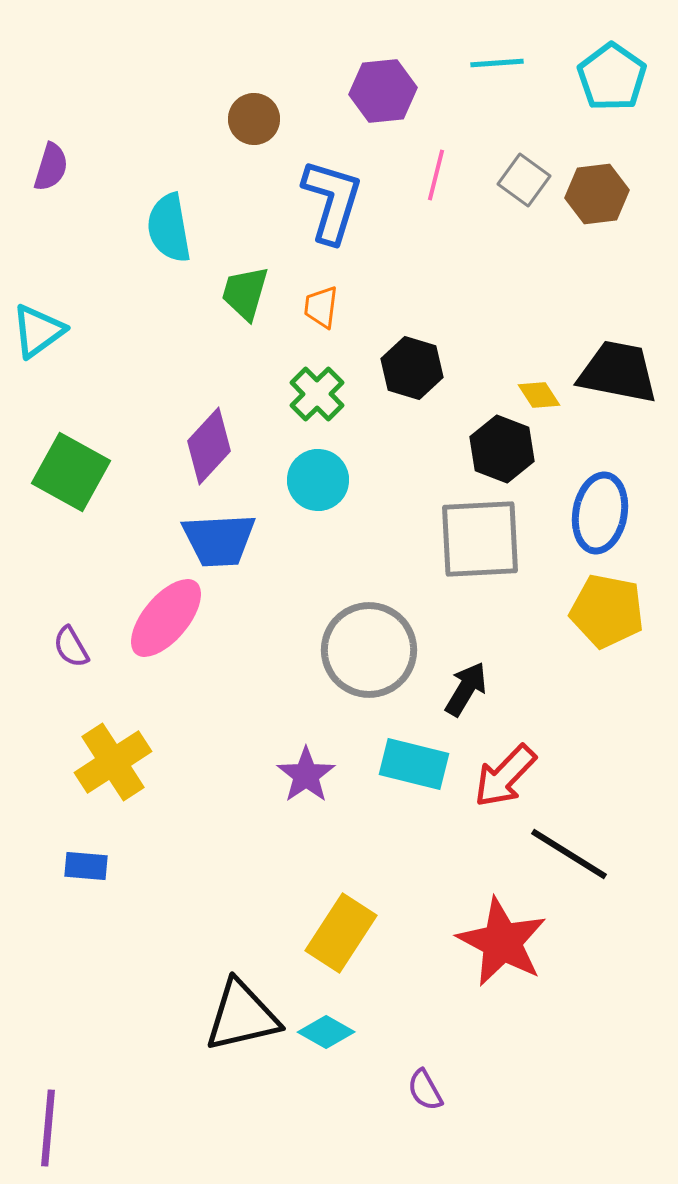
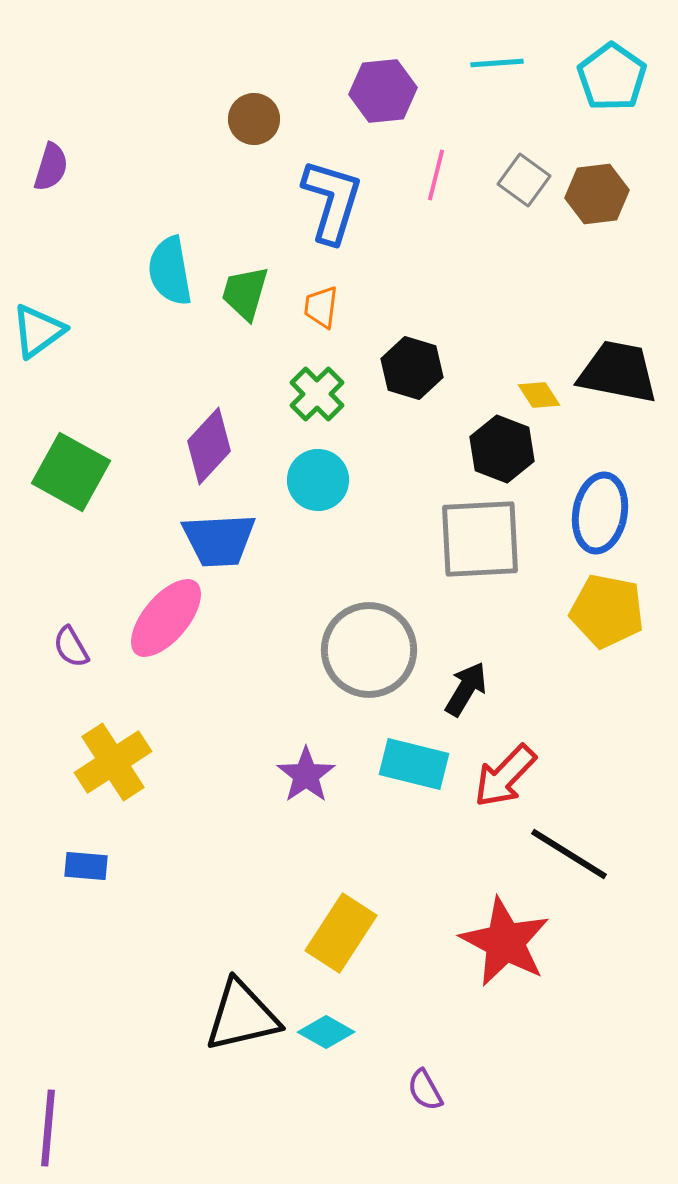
cyan semicircle at (169, 228): moved 1 px right, 43 px down
red star at (502, 942): moved 3 px right
